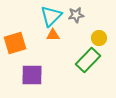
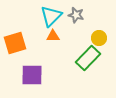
gray star: rotated 21 degrees clockwise
orange triangle: moved 1 px down
green rectangle: moved 2 px up
